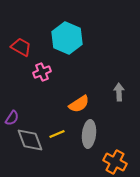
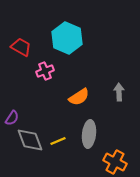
pink cross: moved 3 px right, 1 px up
orange semicircle: moved 7 px up
yellow line: moved 1 px right, 7 px down
